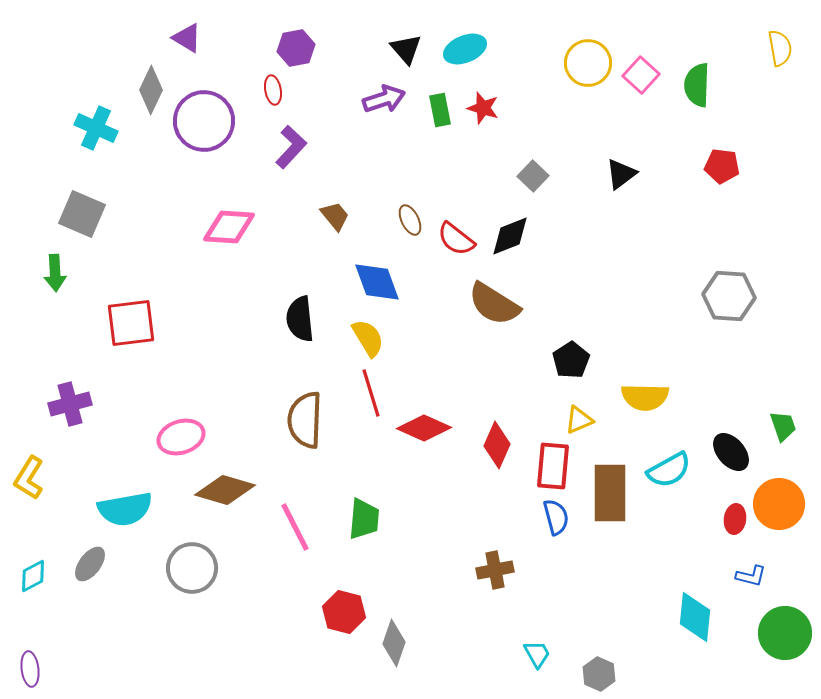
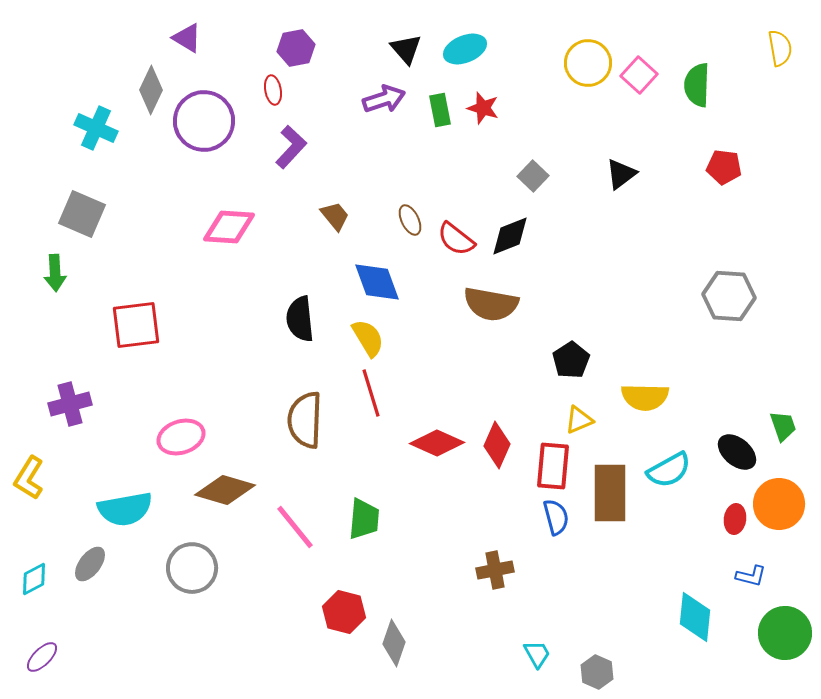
pink square at (641, 75): moved 2 px left
red pentagon at (722, 166): moved 2 px right, 1 px down
brown semicircle at (494, 304): moved 3 px left; rotated 22 degrees counterclockwise
red square at (131, 323): moved 5 px right, 2 px down
red diamond at (424, 428): moved 13 px right, 15 px down
black ellipse at (731, 452): moved 6 px right; rotated 9 degrees counterclockwise
pink line at (295, 527): rotated 12 degrees counterclockwise
cyan diamond at (33, 576): moved 1 px right, 3 px down
purple ellipse at (30, 669): moved 12 px right, 12 px up; rotated 52 degrees clockwise
gray hexagon at (599, 674): moved 2 px left, 2 px up
